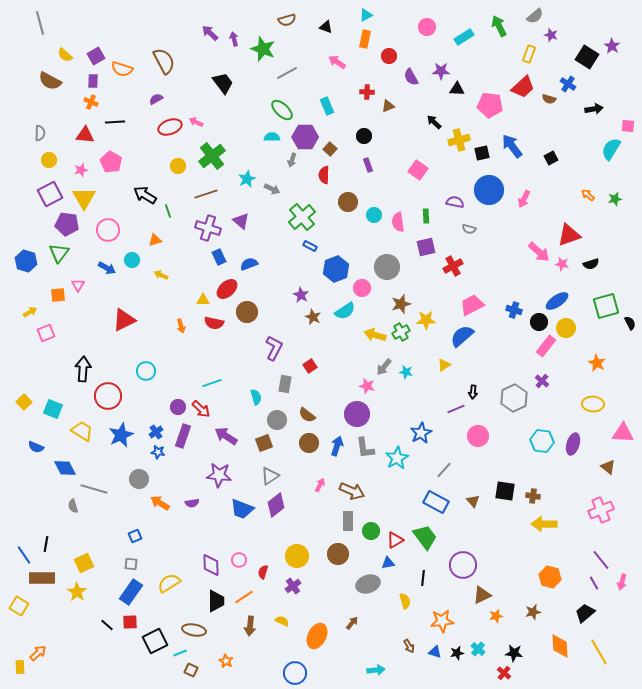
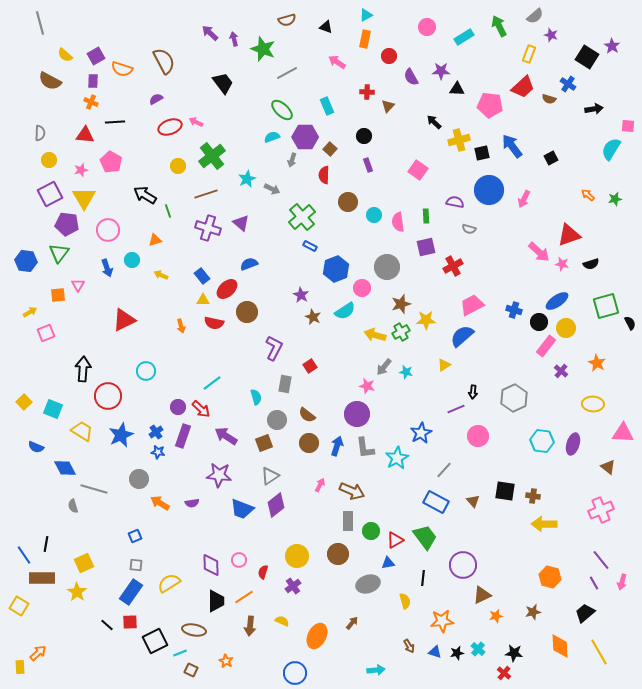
brown triangle at (388, 106): rotated 24 degrees counterclockwise
cyan semicircle at (272, 137): rotated 21 degrees counterclockwise
purple triangle at (241, 221): moved 2 px down
blue rectangle at (219, 257): moved 17 px left, 19 px down; rotated 14 degrees counterclockwise
blue hexagon at (26, 261): rotated 10 degrees counterclockwise
blue arrow at (107, 268): rotated 42 degrees clockwise
purple cross at (542, 381): moved 19 px right, 10 px up
cyan line at (212, 383): rotated 18 degrees counterclockwise
gray square at (131, 564): moved 5 px right, 1 px down
